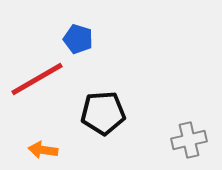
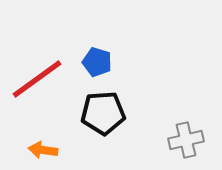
blue pentagon: moved 19 px right, 23 px down
red line: rotated 6 degrees counterclockwise
gray cross: moved 3 px left
